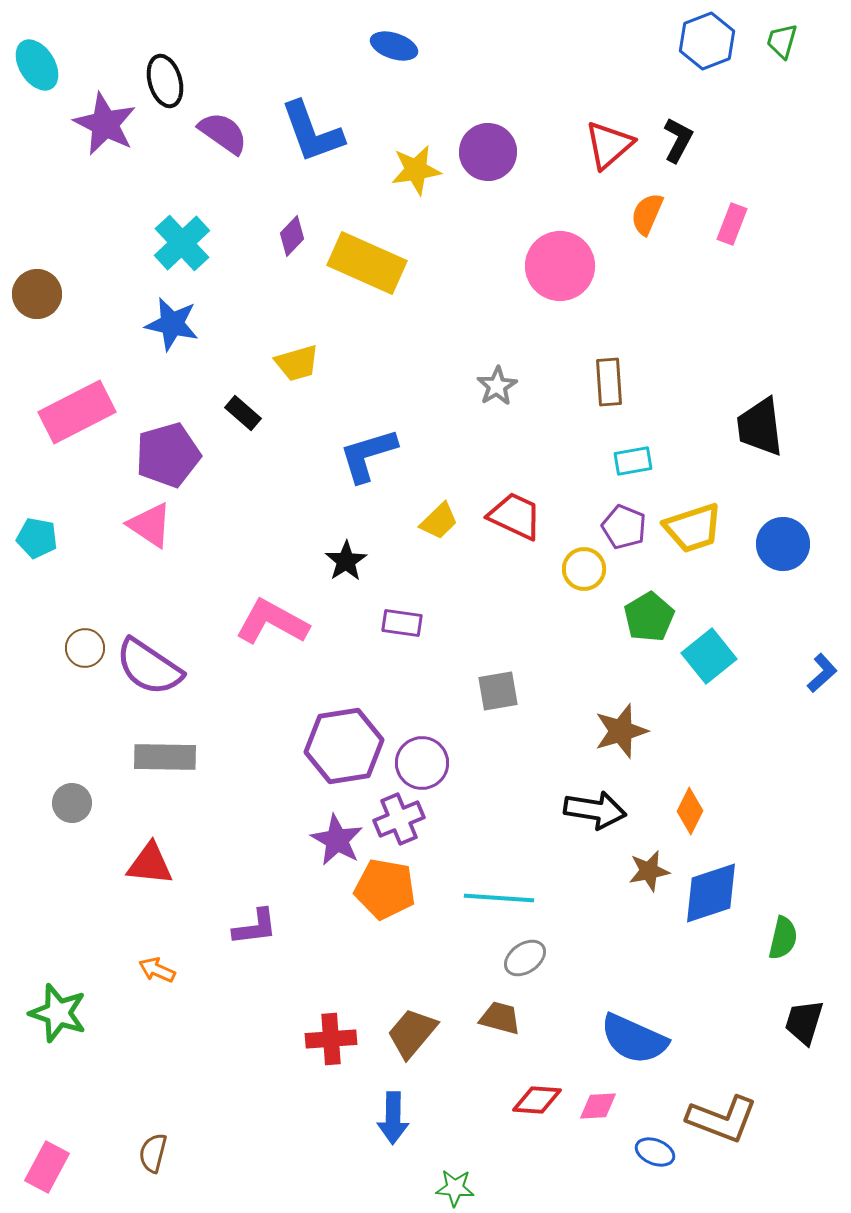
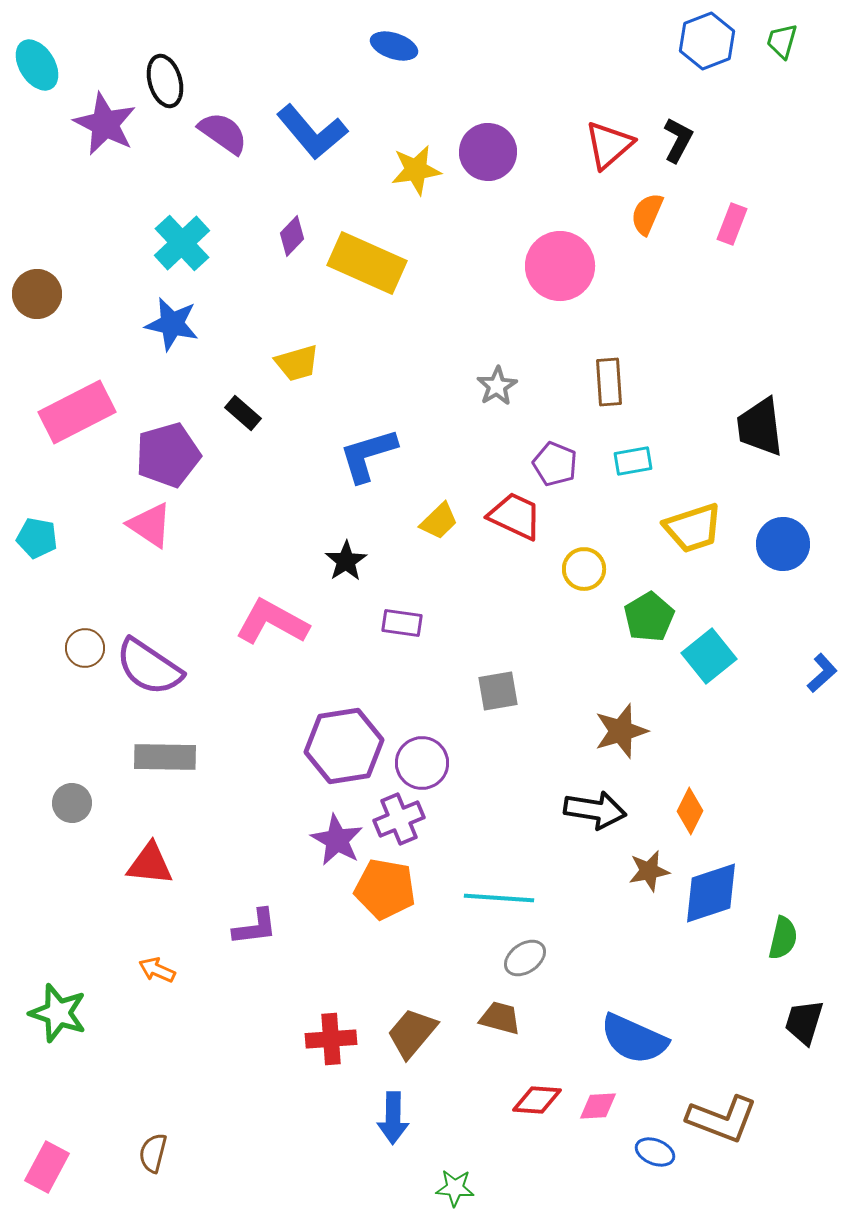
blue L-shape at (312, 132): rotated 20 degrees counterclockwise
purple pentagon at (624, 527): moved 69 px left, 63 px up
